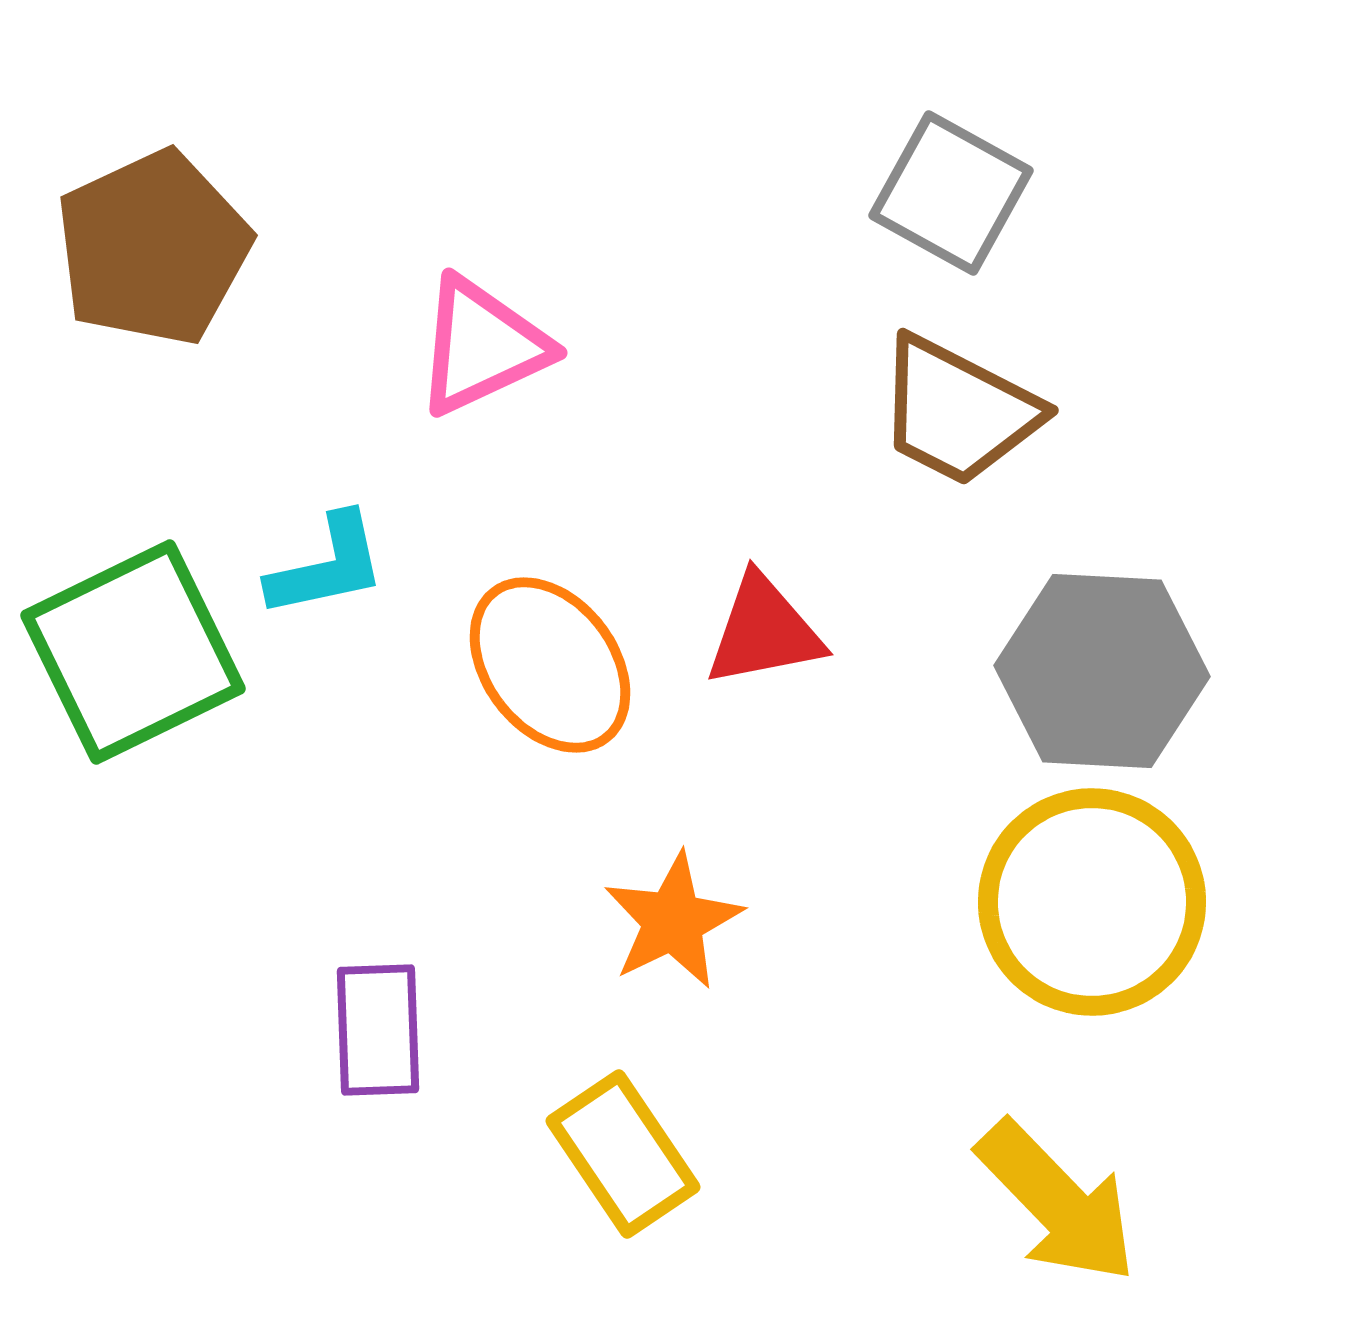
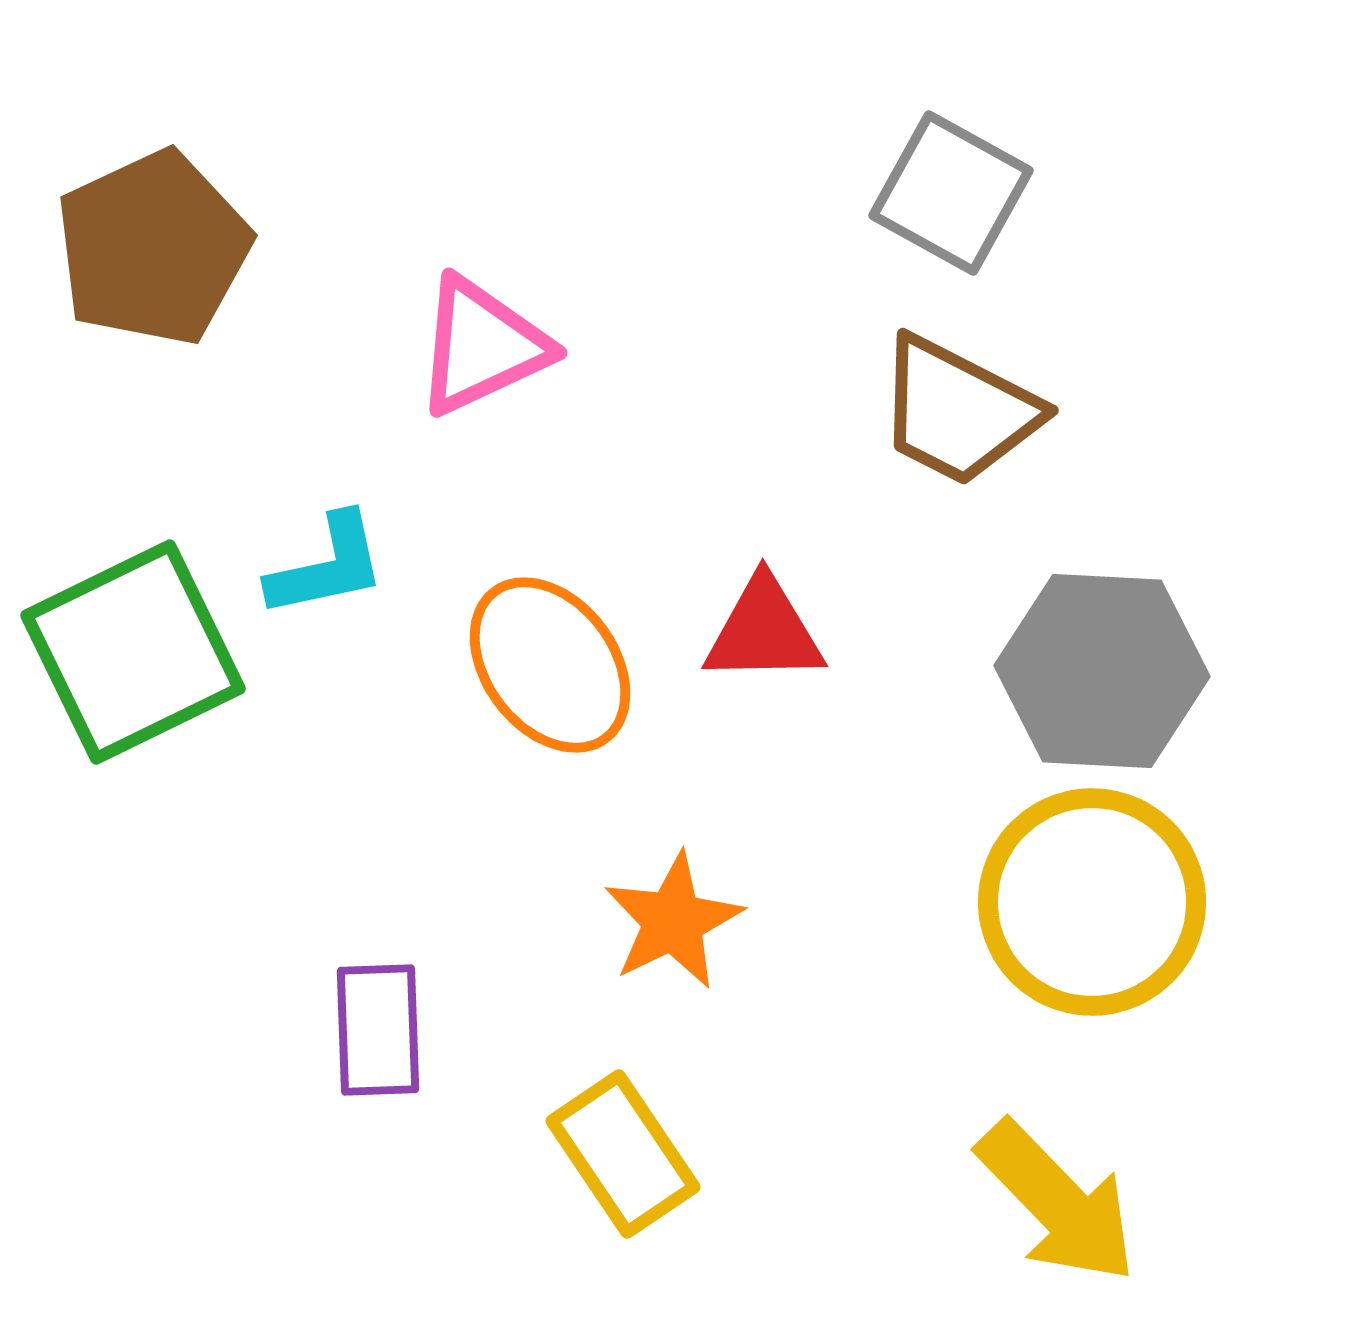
red triangle: rotated 10 degrees clockwise
